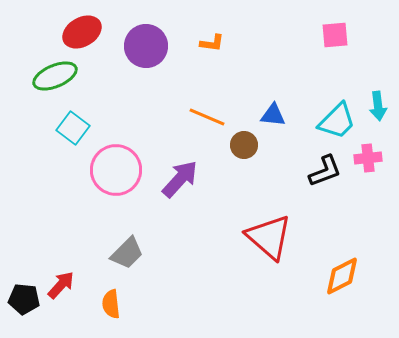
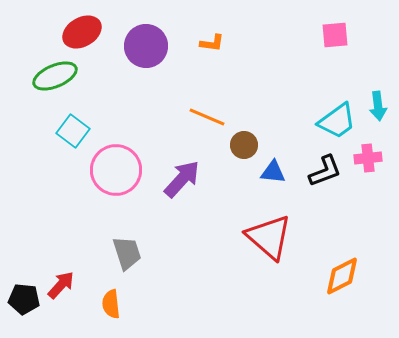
blue triangle: moved 57 px down
cyan trapezoid: rotated 9 degrees clockwise
cyan square: moved 3 px down
purple arrow: moved 2 px right
gray trapezoid: rotated 63 degrees counterclockwise
